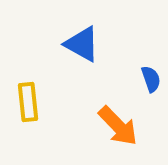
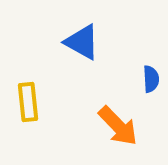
blue triangle: moved 2 px up
blue semicircle: rotated 16 degrees clockwise
